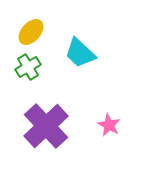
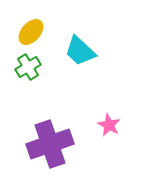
cyan trapezoid: moved 2 px up
purple cross: moved 4 px right, 18 px down; rotated 24 degrees clockwise
